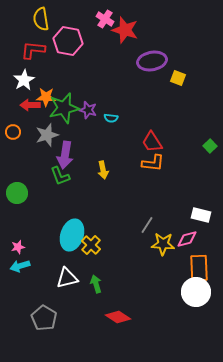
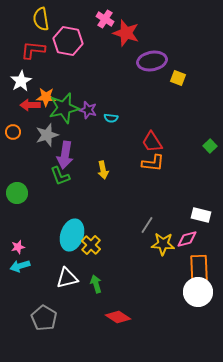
red star: moved 1 px right, 3 px down
white star: moved 3 px left, 1 px down
white circle: moved 2 px right
